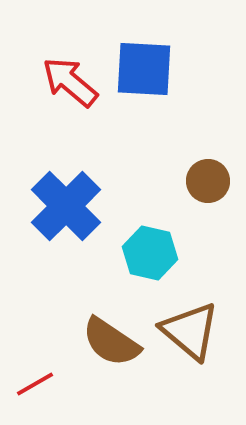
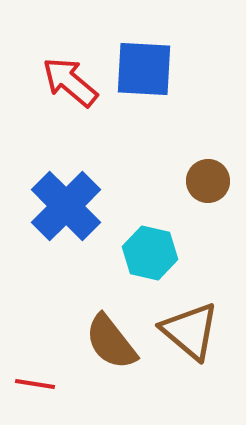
brown semicircle: rotated 18 degrees clockwise
red line: rotated 39 degrees clockwise
